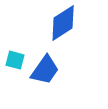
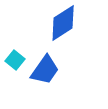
cyan square: rotated 24 degrees clockwise
